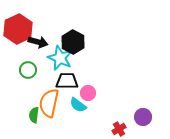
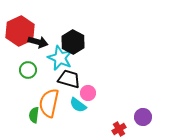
red hexagon: moved 2 px right, 2 px down
black trapezoid: moved 2 px right, 2 px up; rotated 15 degrees clockwise
